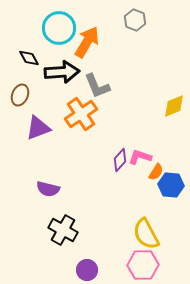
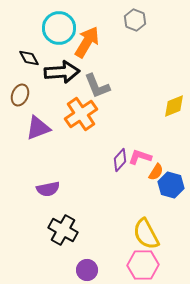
blue hexagon: rotated 10 degrees clockwise
purple semicircle: rotated 25 degrees counterclockwise
